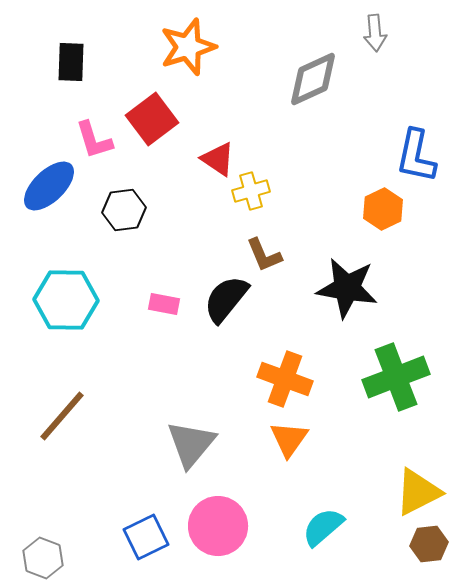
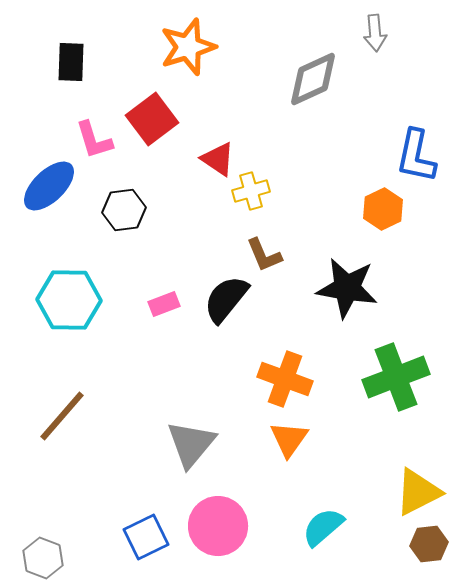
cyan hexagon: moved 3 px right
pink rectangle: rotated 32 degrees counterclockwise
